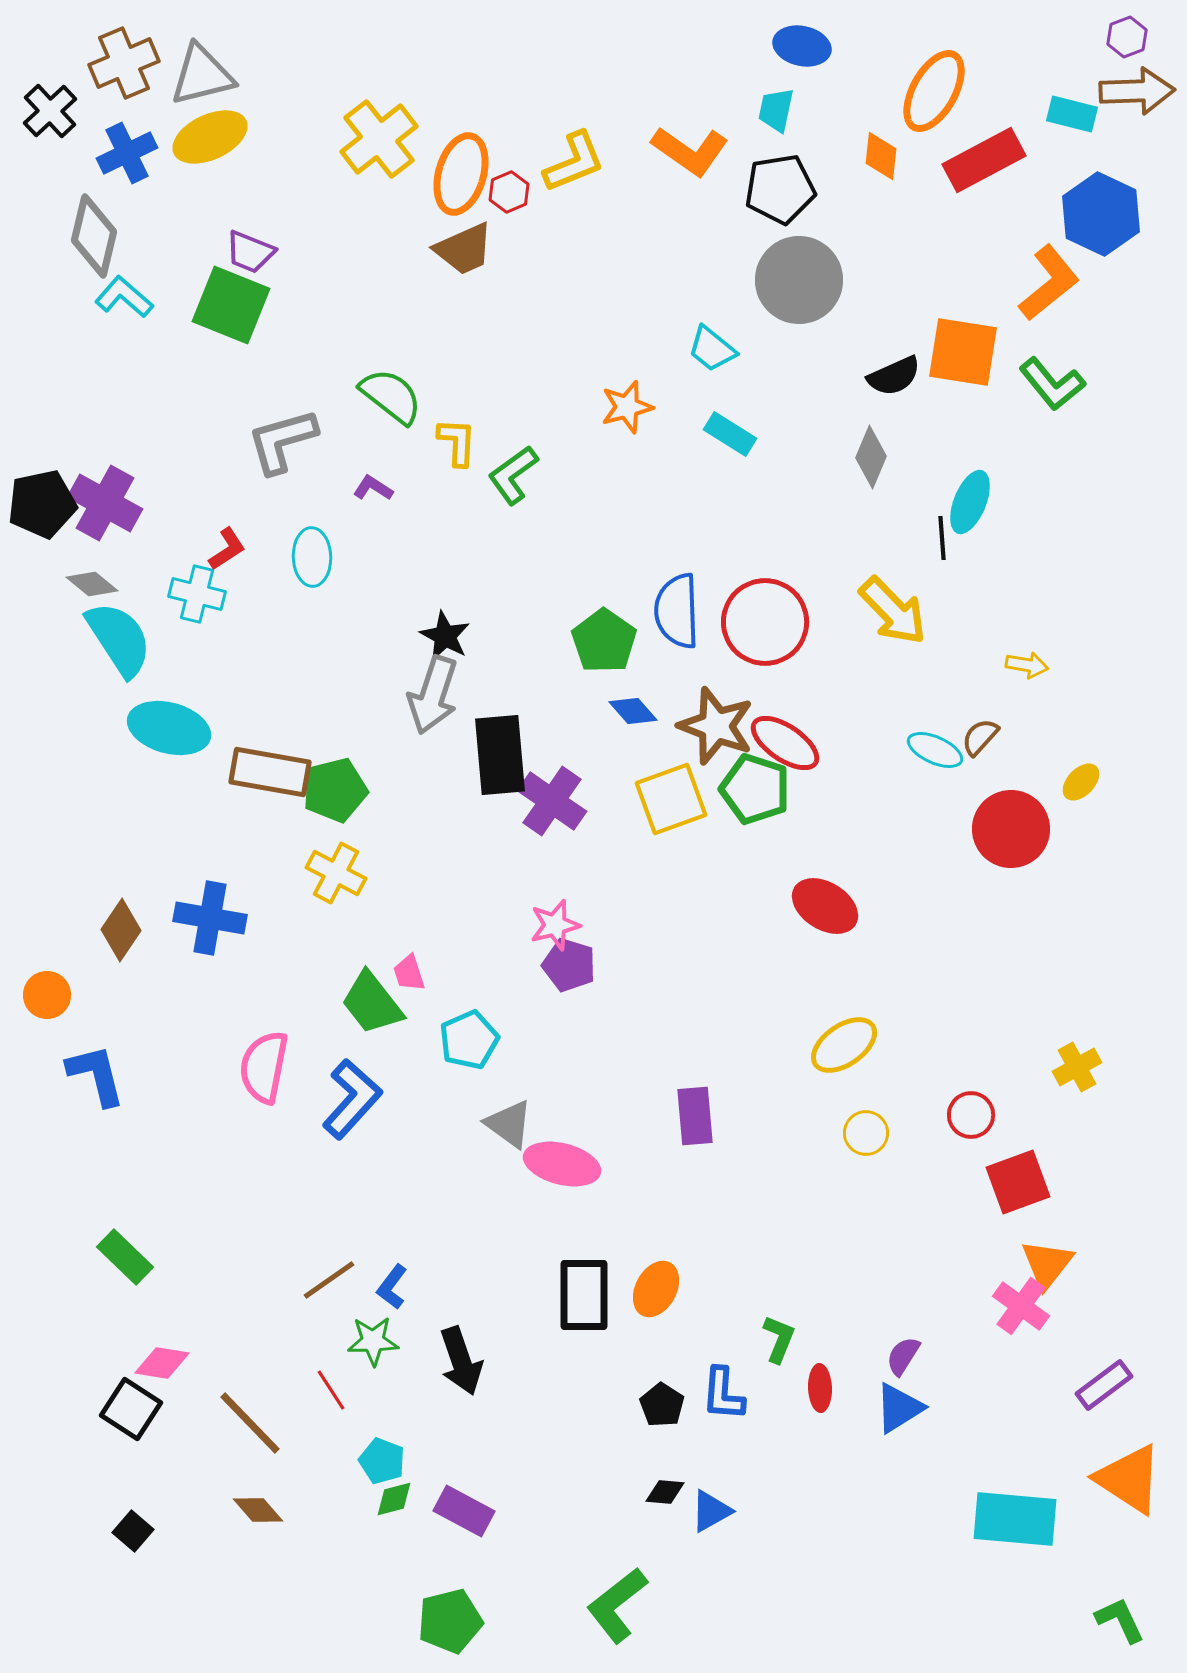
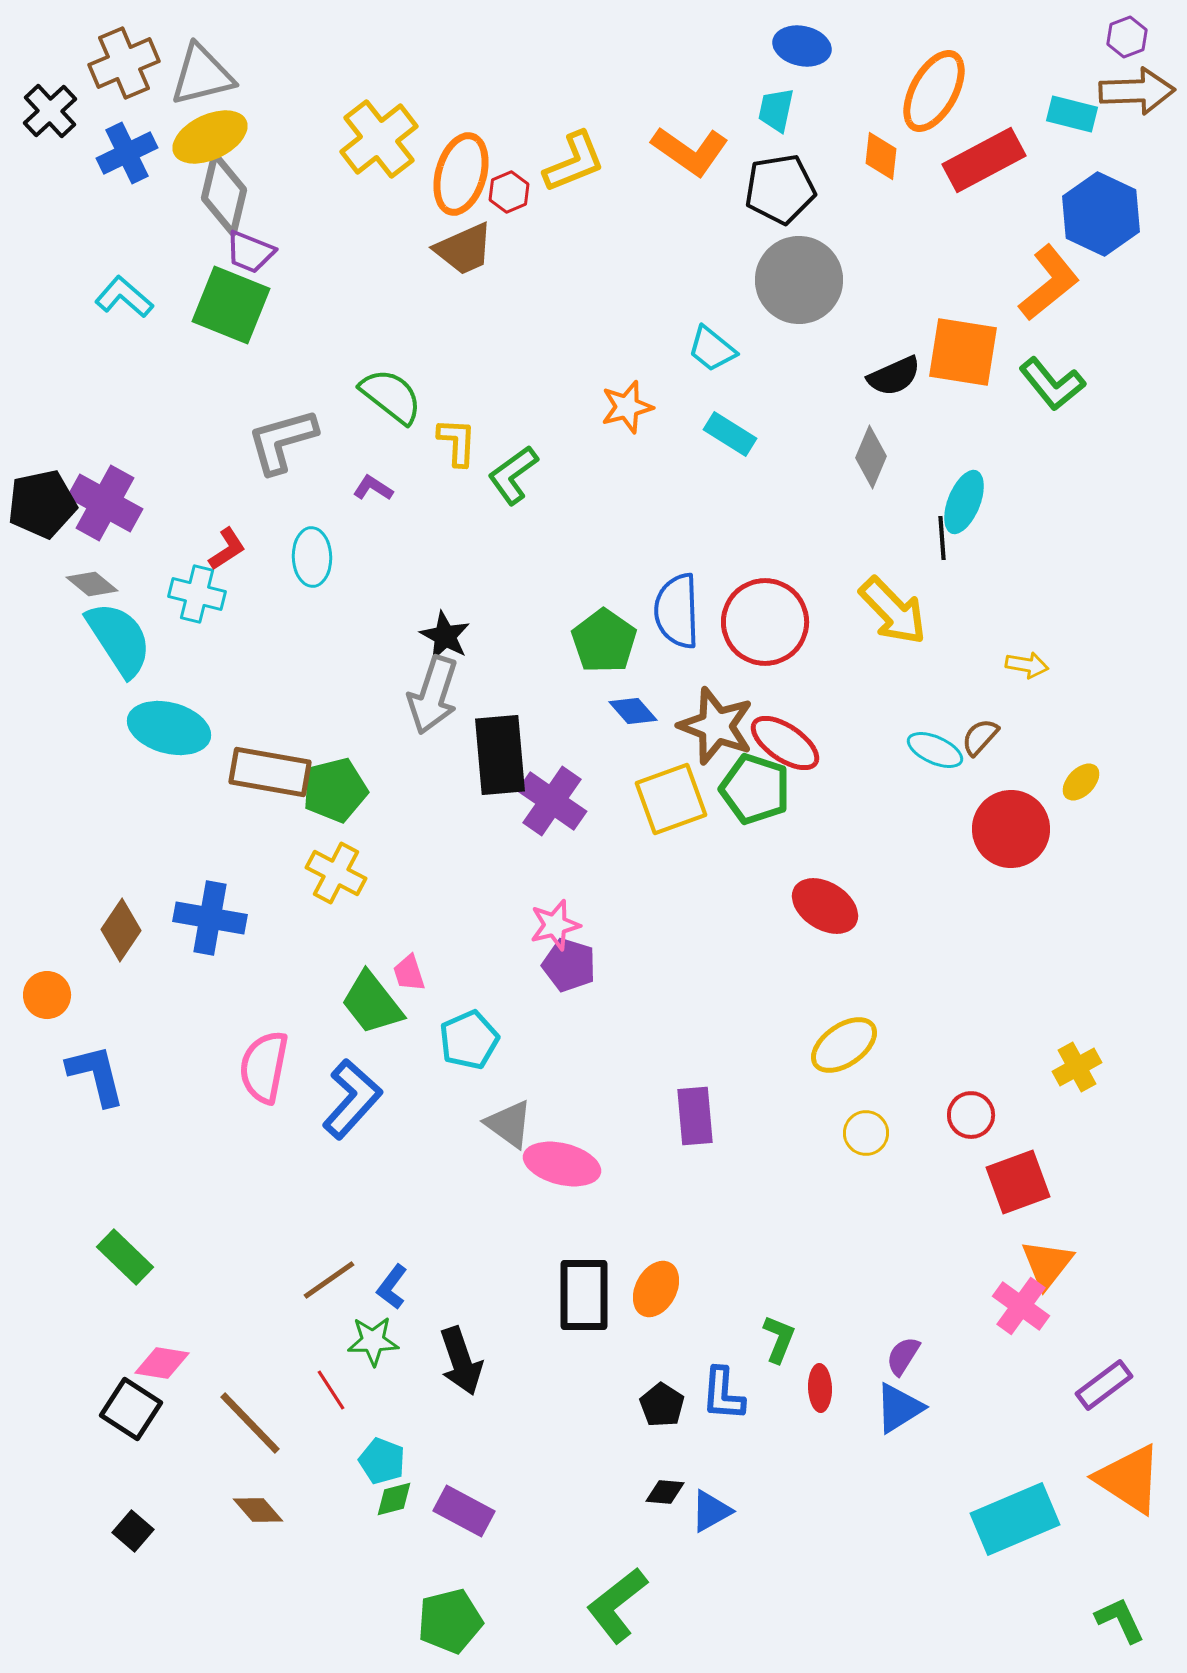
gray diamond at (94, 236): moved 130 px right, 42 px up
cyan ellipse at (970, 502): moved 6 px left
cyan rectangle at (1015, 1519): rotated 28 degrees counterclockwise
